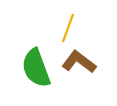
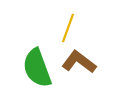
green semicircle: moved 1 px right
